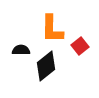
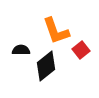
orange L-shape: moved 4 px right, 2 px down; rotated 20 degrees counterclockwise
red square: moved 1 px right, 4 px down
